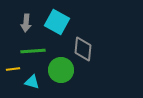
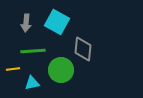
cyan triangle: moved 1 px down; rotated 28 degrees counterclockwise
